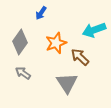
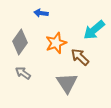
blue arrow: rotated 64 degrees clockwise
cyan arrow: rotated 20 degrees counterclockwise
